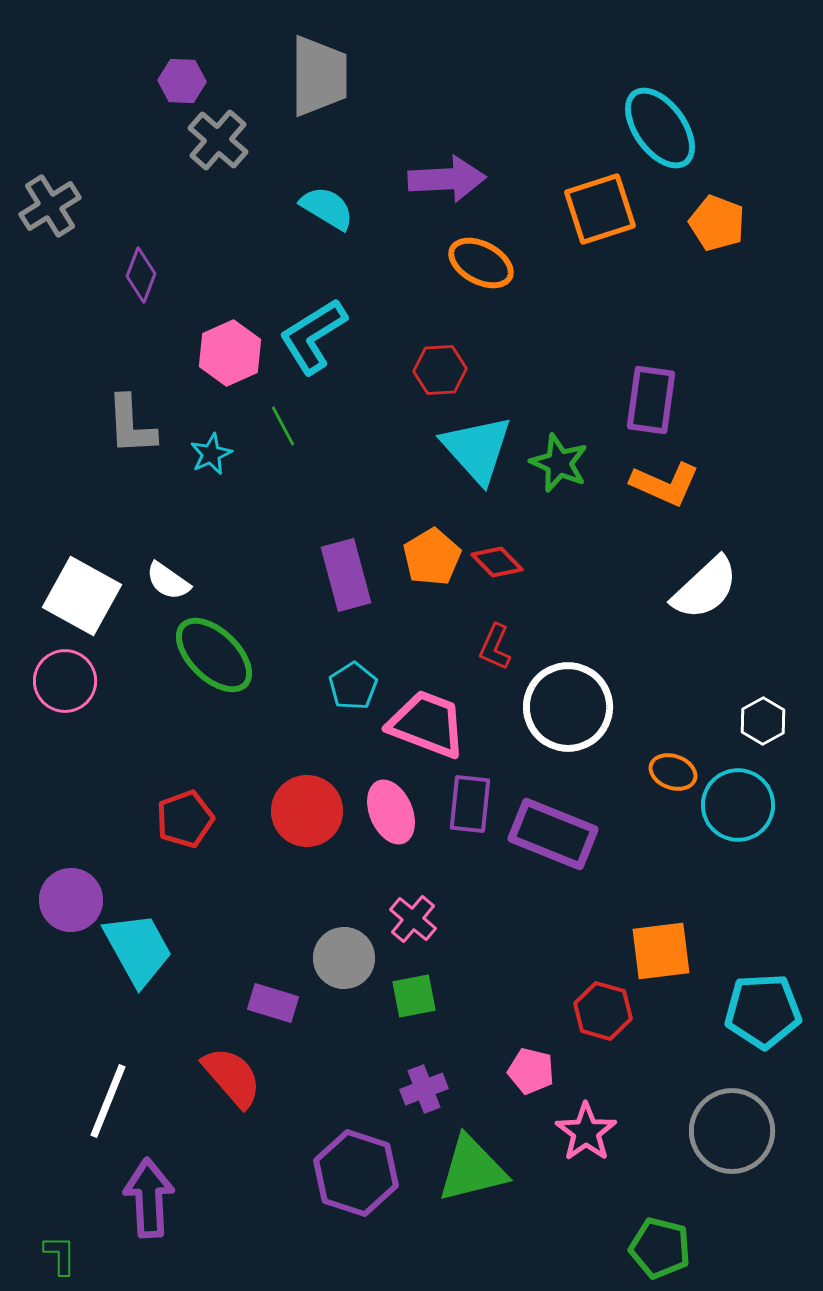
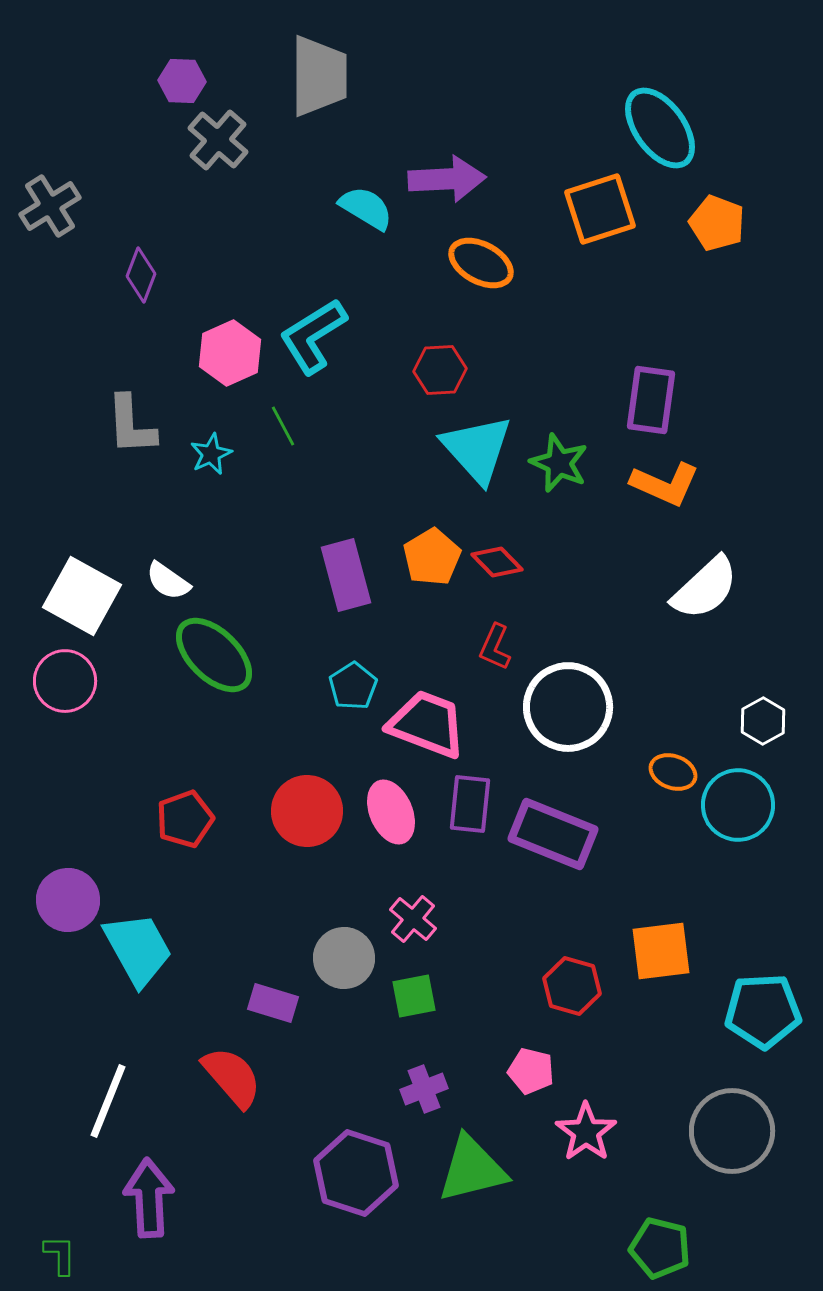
cyan semicircle at (327, 208): moved 39 px right
purple circle at (71, 900): moved 3 px left
red hexagon at (603, 1011): moved 31 px left, 25 px up
